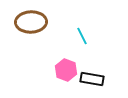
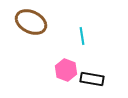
brown ellipse: rotated 28 degrees clockwise
cyan line: rotated 18 degrees clockwise
